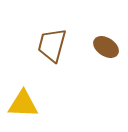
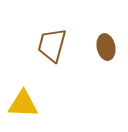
brown ellipse: rotated 45 degrees clockwise
